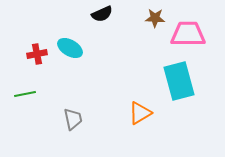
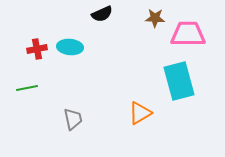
cyan ellipse: moved 1 px up; rotated 25 degrees counterclockwise
red cross: moved 5 px up
green line: moved 2 px right, 6 px up
